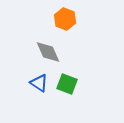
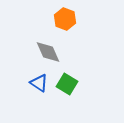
green square: rotated 10 degrees clockwise
